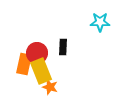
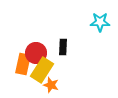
red circle: moved 1 px left
orange rectangle: moved 1 px left
yellow rectangle: moved 1 px right, 1 px up; rotated 55 degrees clockwise
orange star: moved 1 px right, 2 px up
